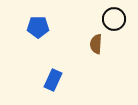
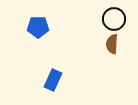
brown semicircle: moved 16 px right
